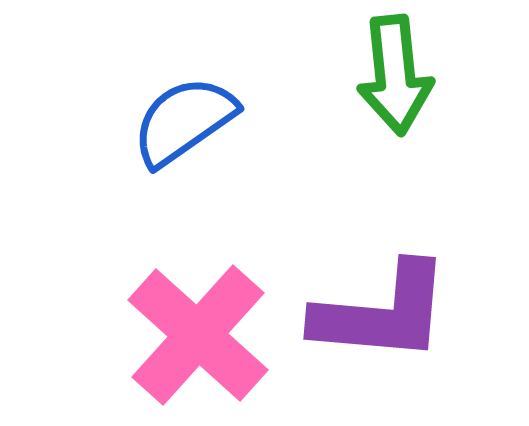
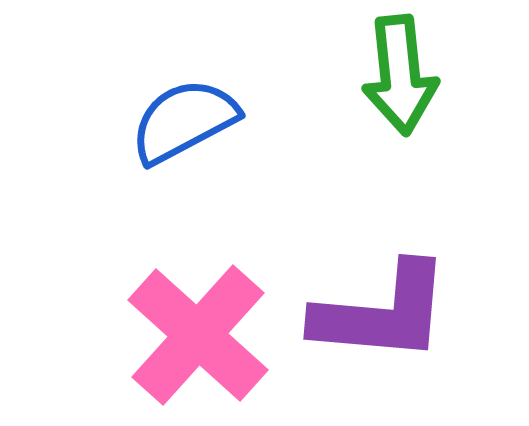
green arrow: moved 5 px right
blue semicircle: rotated 7 degrees clockwise
